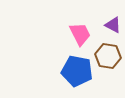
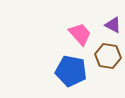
pink trapezoid: rotated 15 degrees counterclockwise
blue pentagon: moved 6 px left
